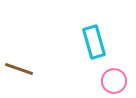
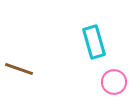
pink circle: moved 1 px down
